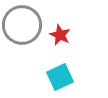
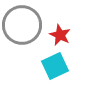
cyan square: moved 5 px left, 11 px up
